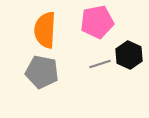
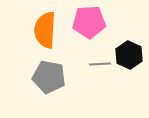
pink pentagon: moved 8 px left; rotated 8 degrees clockwise
gray line: rotated 15 degrees clockwise
gray pentagon: moved 7 px right, 5 px down
